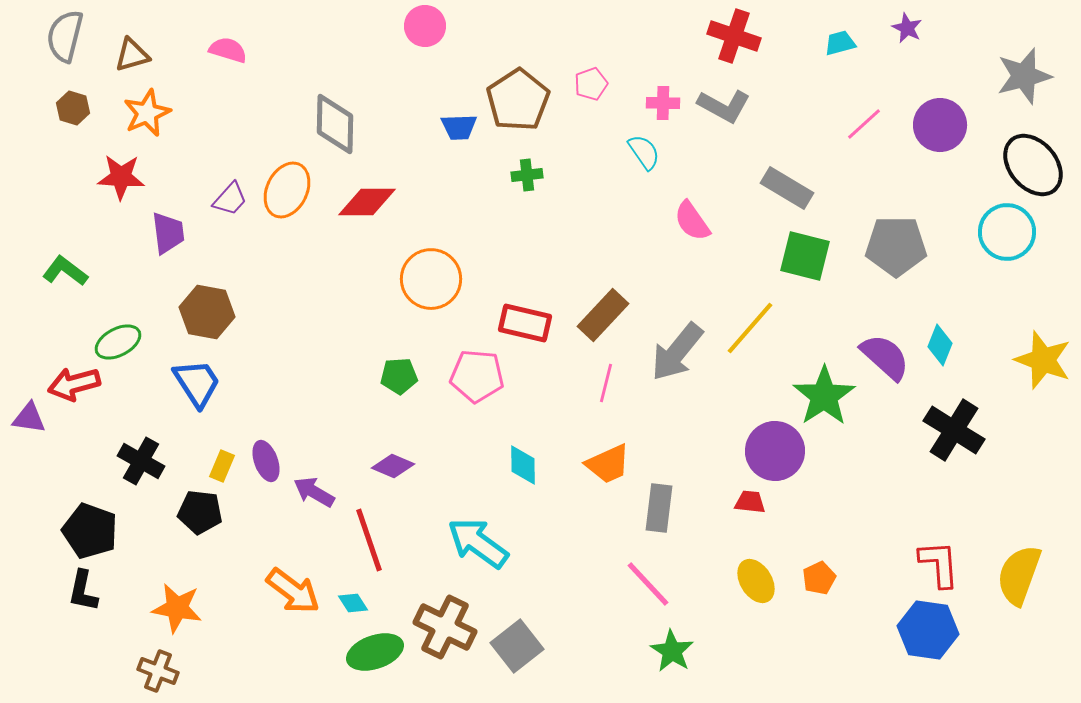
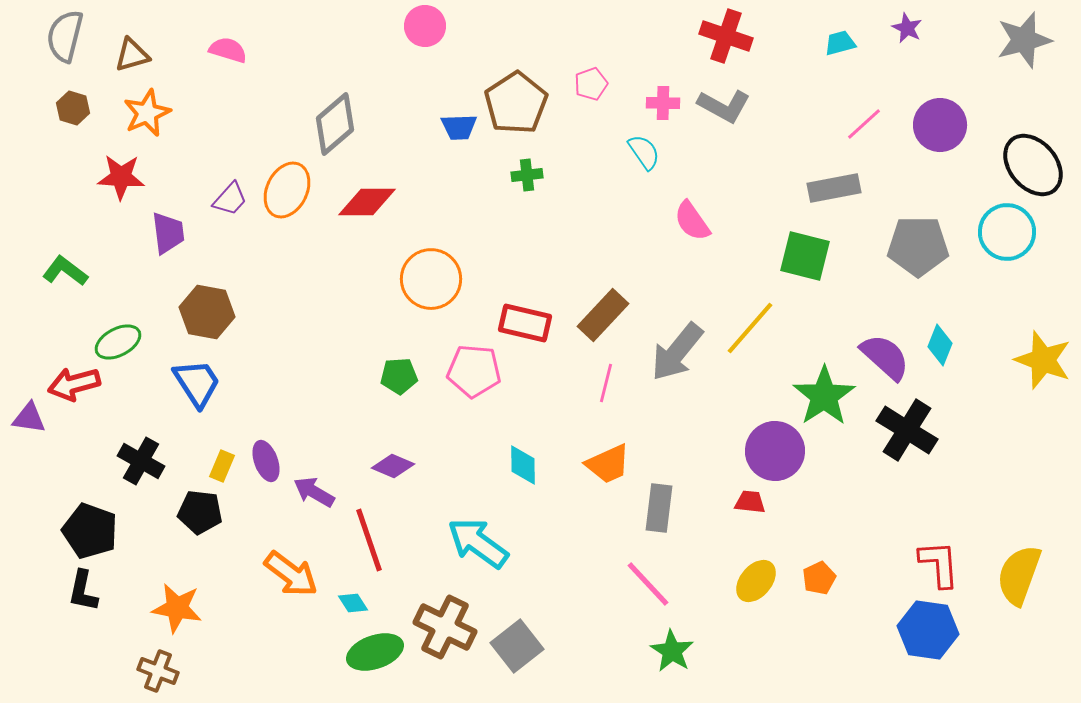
red cross at (734, 36): moved 8 px left
gray star at (1024, 76): moved 36 px up
brown pentagon at (518, 100): moved 2 px left, 3 px down
gray diamond at (335, 124): rotated 48 degrees clockwise
gray rectangle at (787, 188): moved 47 px right; rotated 42 degrees counterclockwise
gray pentagon at (896, 246): moved 22 px right
pink pentagon at (477, 376): moved 3 px left, 5 px up
black cross at (954, 430): moved 47 px left
yellow ellipse at (756, 581): rotated 72 degrees clockwise
orange arrow at (293, 591): moved 2 px left, 17 px up
